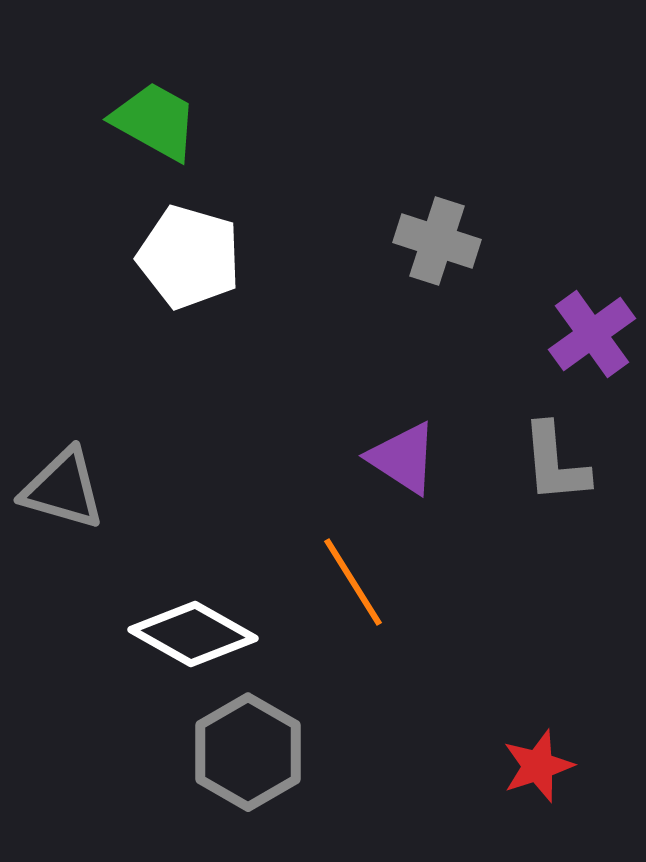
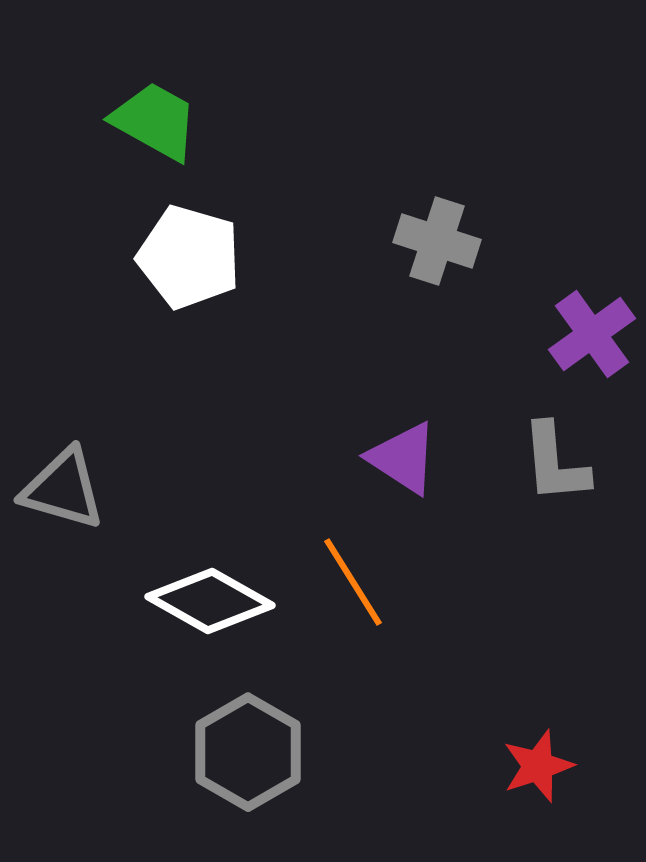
white diamond: moved 17 px right, 33 px up
